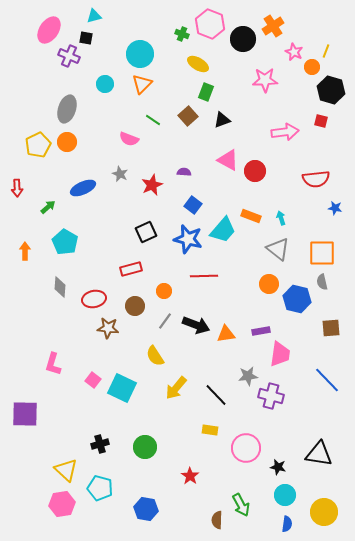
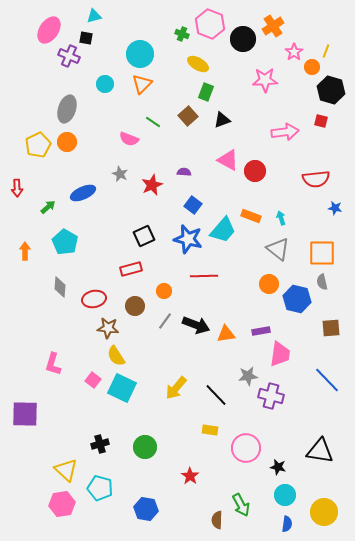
pink star at (294, 52): rotated 12 degrees clockwise
green line at (153, 120): moved 2 px down
blue ellipse at (83, 188): moved 5 px down
black square at (146, 232): moved 2 px left, 4 px down
yellow semicircle at (155, 356): moved 39 px left
black triangle at (319, 454): moved 1 px right, 3 px up
